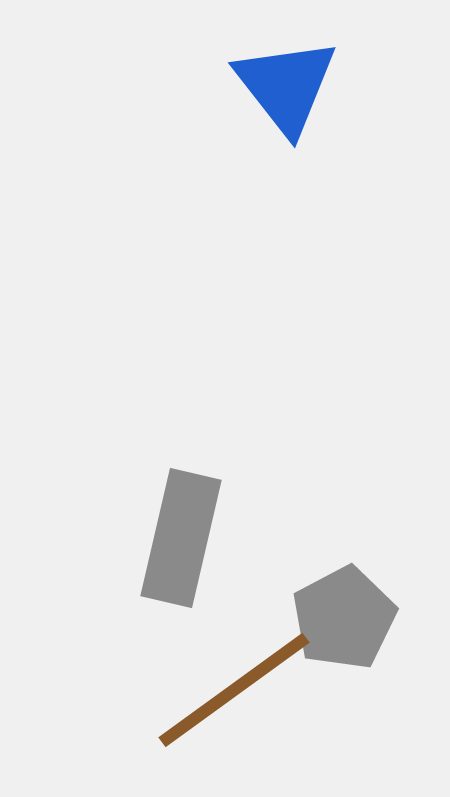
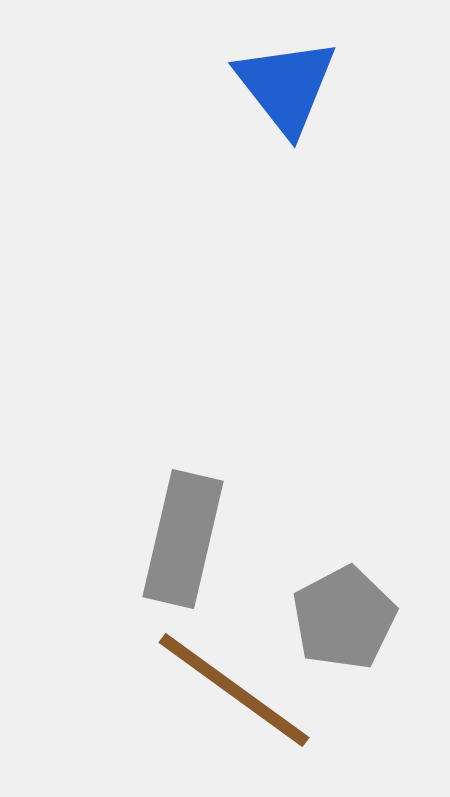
gray rectangle: moved 2 px right, 1 px down
brown line: rotated 72 degrees clockwise
